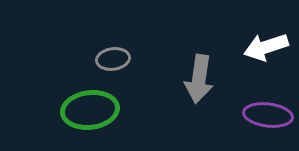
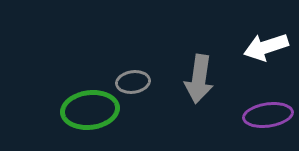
gray ellipse: moved 20 px right, 23 px down
purple ellipse: rotated 15 degrees counterclockwise
